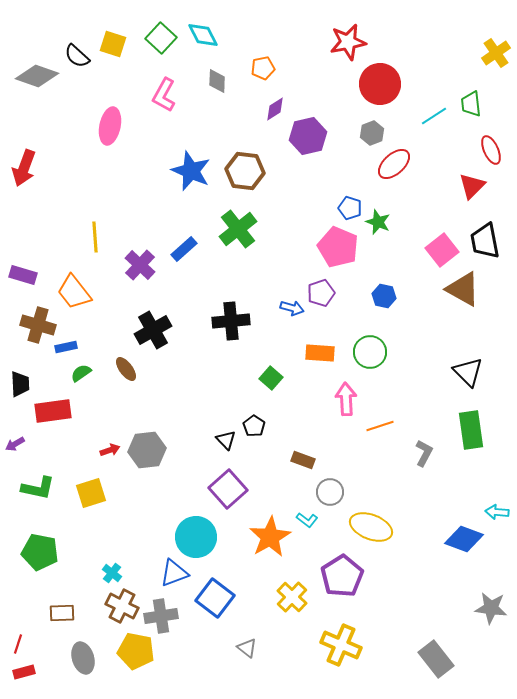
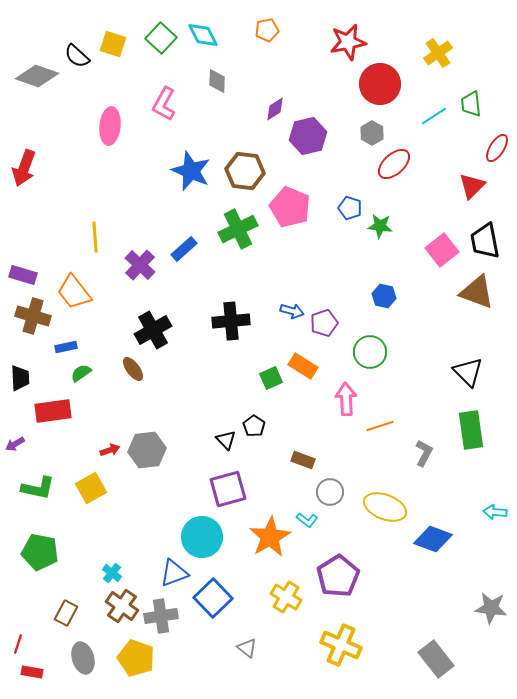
yellow cross at (496, 53): moved 58 px left
orange pentagon at (263, 68): moved 4 px right, 38 px up
pink L-shape at (164, 95): moved 9 px down
pink ellipse at (110, 126): rotated 6 degrees counterclockwise
gray hexagon at (372, 133): rotated 10 degrees counterclockwise
red ellipse at (491, 150): moved 6 px right, 2 px up; rotated 56 degrees clockwise
green star at (378, 222): moved 2 px right, 4 px down; rotated 15 degrees counterclockwise
green cross at (238, 229): rotated 12 degrees clockwise
pink pentagon at (338, 247): moved 48 px left, 40 px up
brown triangle at (463, 289): moved 14 px right, 3 px down; rotated 9 degrees counterclockwise
purple pentagon at (321, 293): moved 3 px right, 30 px down
blue arrow at (292, 308): moved 3 px down
brown cross at (38, 325): moved 5 px left, 9 px up
orange rectangle at (320, 353): moved 17 px left, 13 px down; rotated 28 degrees clockwise
brown ellipse at (126, 369): moved 7 px right
green square at (271, 378): rotated 25 degrees clockwise
black trapezoid at (20, 384): moved 6 px up
purple square at (228, 489): rotated 27 degrees clockwise
yellow square at (91, 493): moved 5 px up; rotated 12 degrees counterclockwise
cyan arrow at (497, 512): moved 2 px left
yellow ellipse at (371, 527): moved 14 px right, 20 px up
cyan circle at (196, 537): moved 6 px right
blue diamond at (464, 539): moved 31 px left
purple pentagon at (342, 576): moved 4 px left
yellow cross at (292, 597): moved 6 px left; rotated 12 degrees counterclockwise
blue square at (215, 598): moved 2 px left; rotated 9 degrees clockwise
brown cross at (122, 606): rotated 8 degrees clockwise
brown rectangle at (62, 613): moved 4 px right; rotated 60 degrees counterclockwise
yellow pentagon at (136, 651): moved 7 px down; rotated 9 degrees clockwise
red rectangle at (24, 672): moved 8 px right; rotated 25 degrees clockwise
